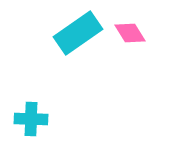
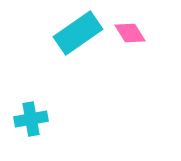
cyan cross: rotated 12 degrees counterclockwise
